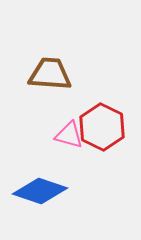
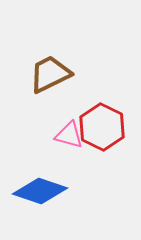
brown trapezoid: rotated 30 degrees counterclockwise
